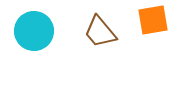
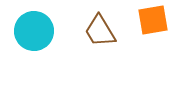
brown trapezoid: moved 1 px up; rotated 9 degrees clockwise
